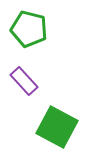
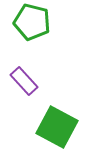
green pentagon: moved 3 px right, 7 px up
